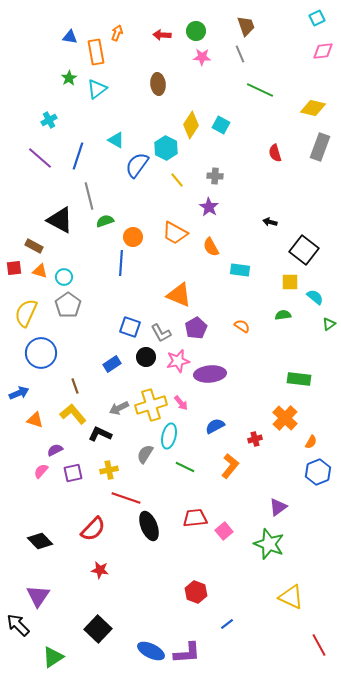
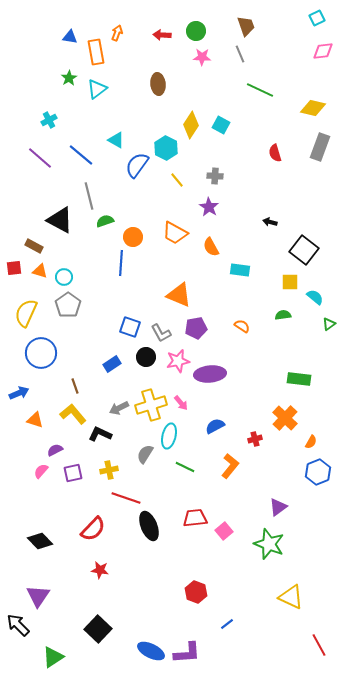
blue line at (78, 156): moved 3 px right, 1 px up; rotated 68 degrees counterclockwise
purple pentagon at (196, 328): rotated 20 degrees clockwise
